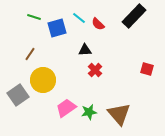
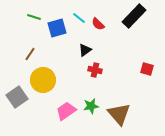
black triangle: rotated 32 degrees counterclockwise
red cross: rotated 32 degrees counterclockwise
gray square: moved 1 px left, 2 px down
pink trapezoid: moved 3 px down
green star: moved 2 px right, 6 px up
